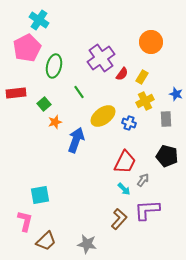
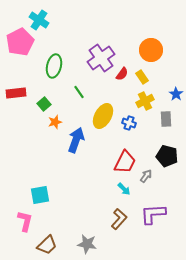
orange circle: moved 8 px down
pink pentagon: moved 7 px left, 6 px up
yellow rectangle: rotated 64 degrees counterclockwise
blue star: rotated 16 degrees clockwise
yellow ellipse: rotated 25 degrees counterclockwise
gray arrow: moved 3 px right, 4 px up
purple L-shape: moved 6 px right, 4 px down
brown trapezoid: moved 1 px right, 4 px down
